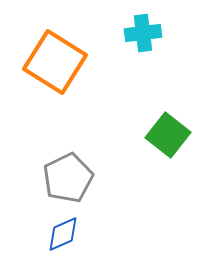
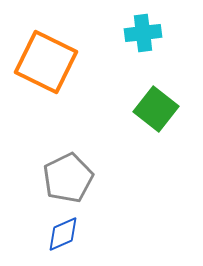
orange square: moved 9 px left; rotated 6 degrees counterclockwise
green square: moved 12 px left, 26 px up
